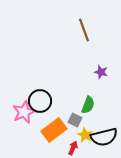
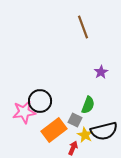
brown line: moved 1 px left, 3 px up
purple star: rotated 24 degrees clockwise
pink star: rotated 15 degrees clockwise
black semicircle: moved 6 px up
